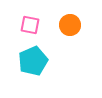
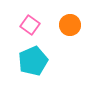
pink square: rotated 24 degrees clockwise
